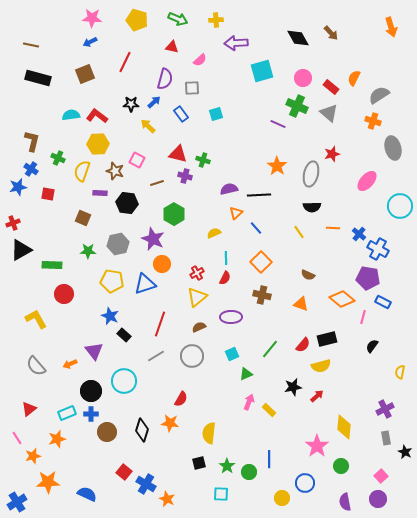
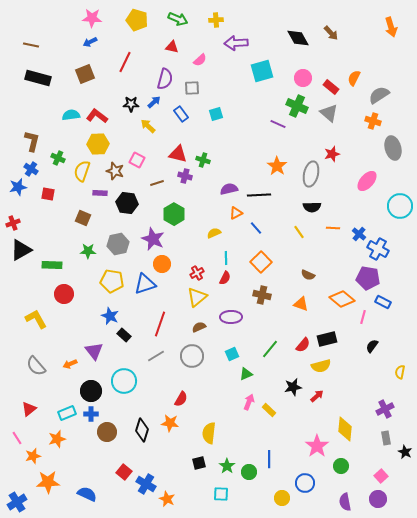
orange triangle at (236, 213): rotated 16 degrees clockwise
yellow diamond at (344, 427): moved 1 px right, 2 px down
